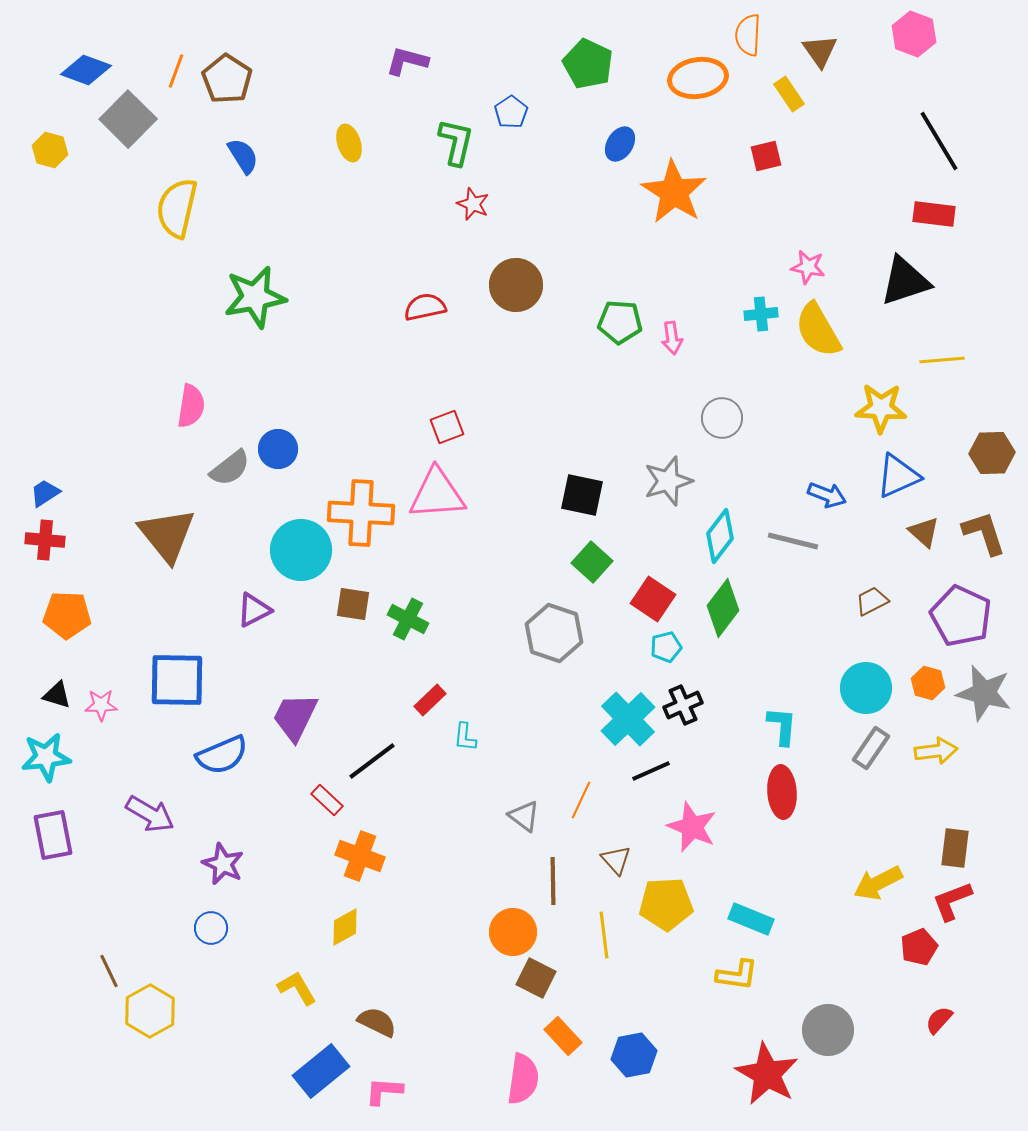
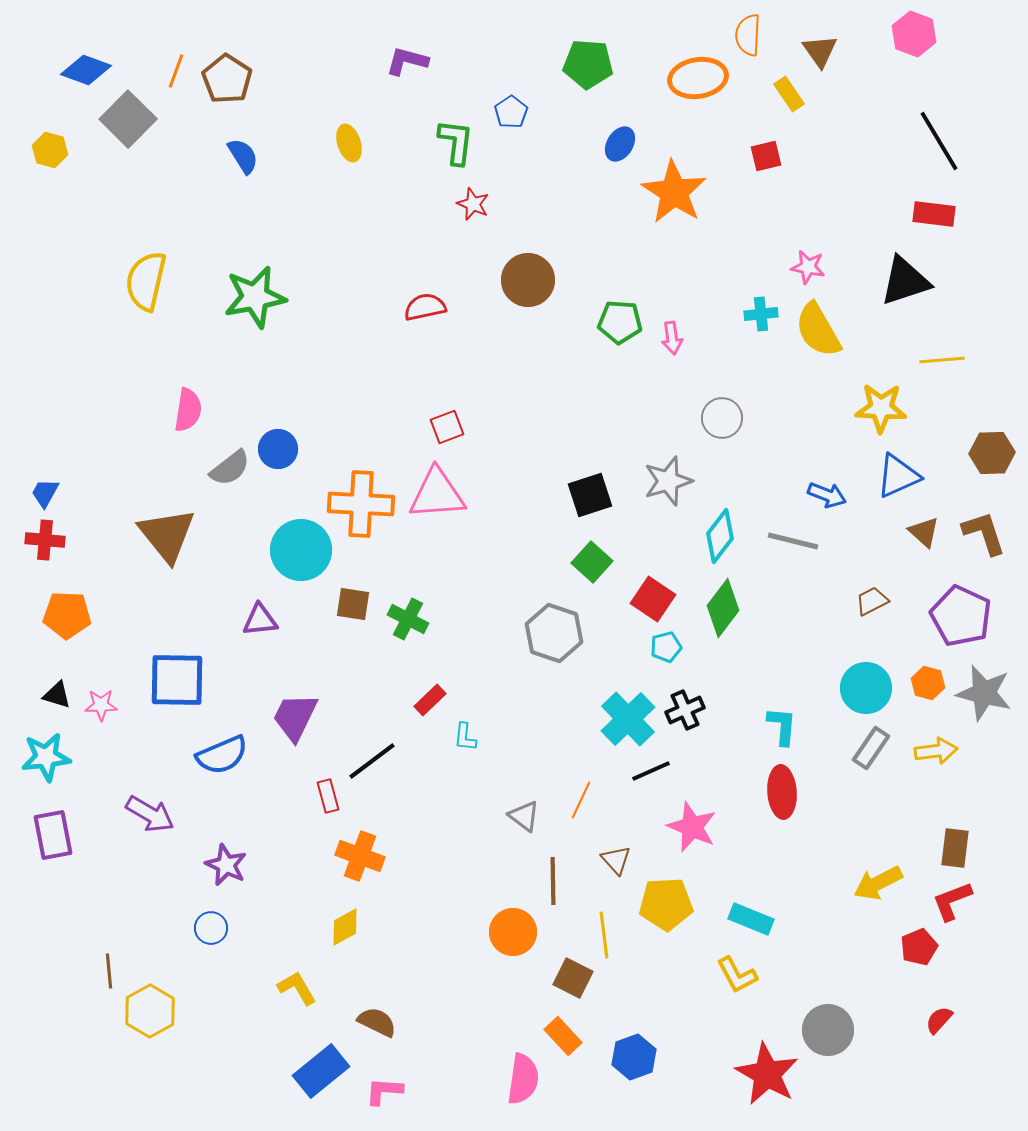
green pentagon at (588, 64): rotated 21 degrees counterclockwise
green L-shape at (456, 142): rotated 6 degrees counterclockwise
yellow semicircle at (177, 208): moved 31 px left, 73 px down
brown circle at (516, 285): moved 12 px right, 5 px up
pink semicircle at (191, 406): moved 3 px left, 4 px down
blue trapezoid at (45, 493): rotated 28 degrees counterclockwise
black square at (582, 495): moved 8 px right; rotated 30 degrees counterclockwise
orange cross at (361, 513): moved 9 px up
purple triangle at (254, 610): moved 6 px right, 10 px down; rotated 21 degrees clockwise
black cross at (683, 705): moved 2 px right, 5 px down
red rectangle at (327, 800): moved 1 px right, 4 px up; rotated 32 degrees clockwise
purple star at (223, 864): moved 3 px right, 1 px down
brown line at (109, 971): rotated 20 degrees clockwise
yellow L-shape at (737, 975): rotated 54 degrees clockwise
brown square at (536, 978): moved 37 px right
blue hexagon at (634, 1055): moved 2 px down; rotated 9 degrees counterclockwise
